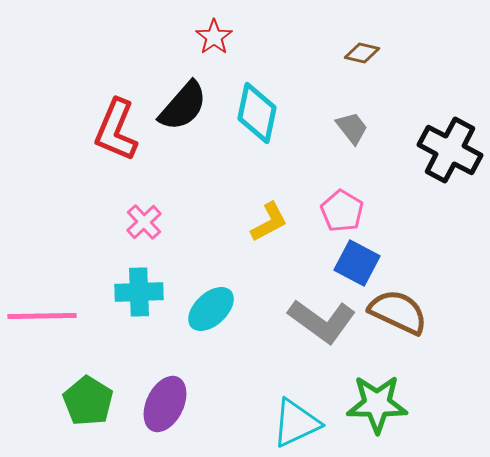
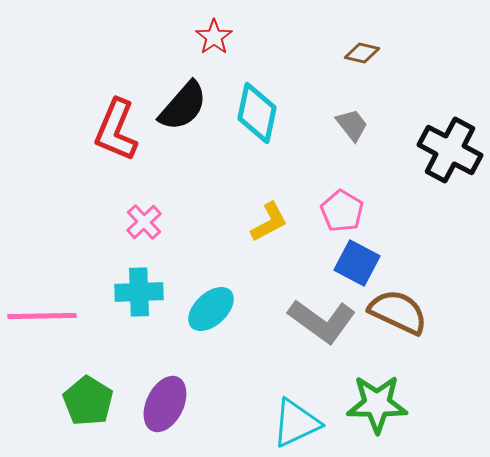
gray trapezoid: moved 3 px up
